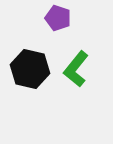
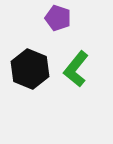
black hexagon: rotated 9 degrees clockwise
